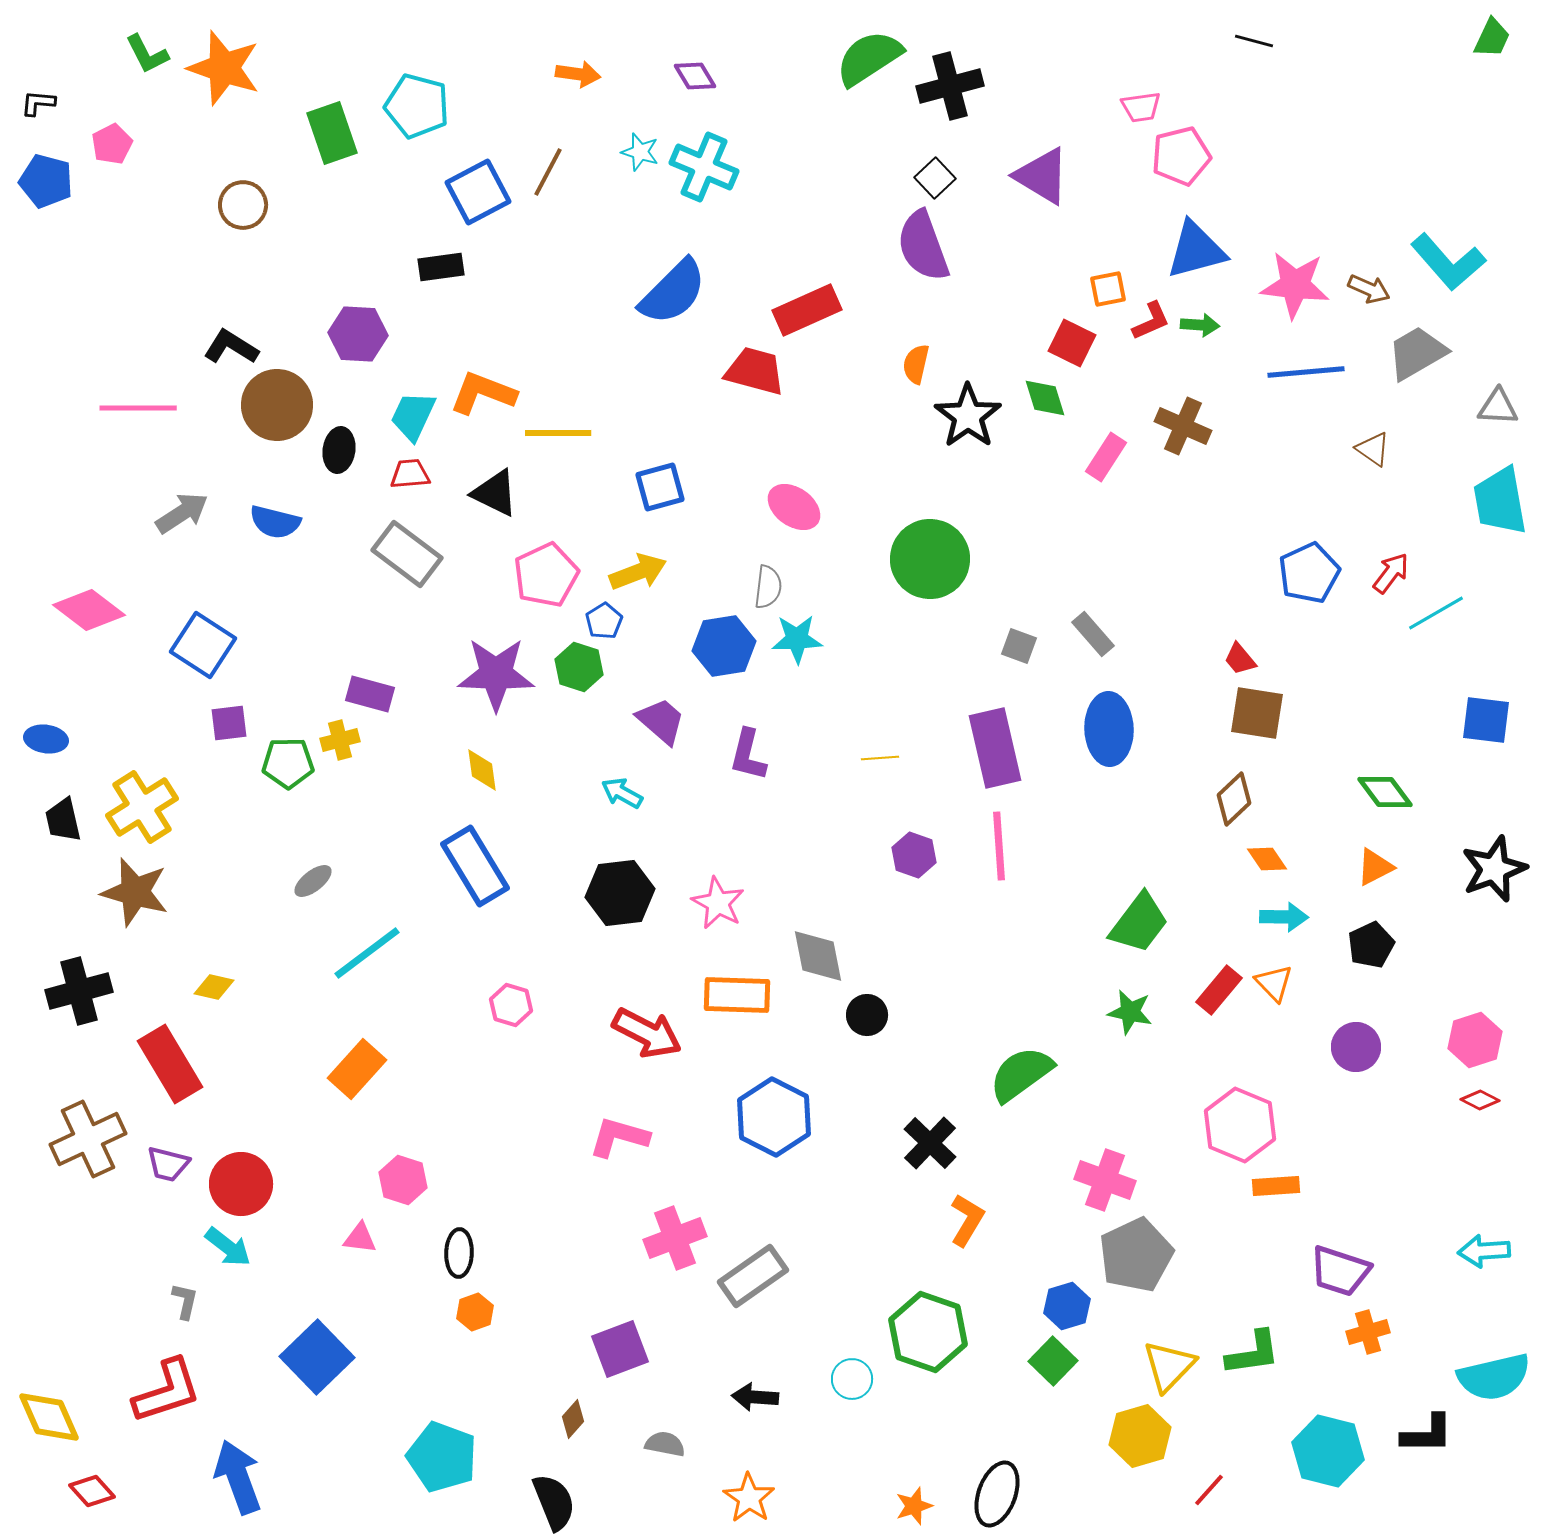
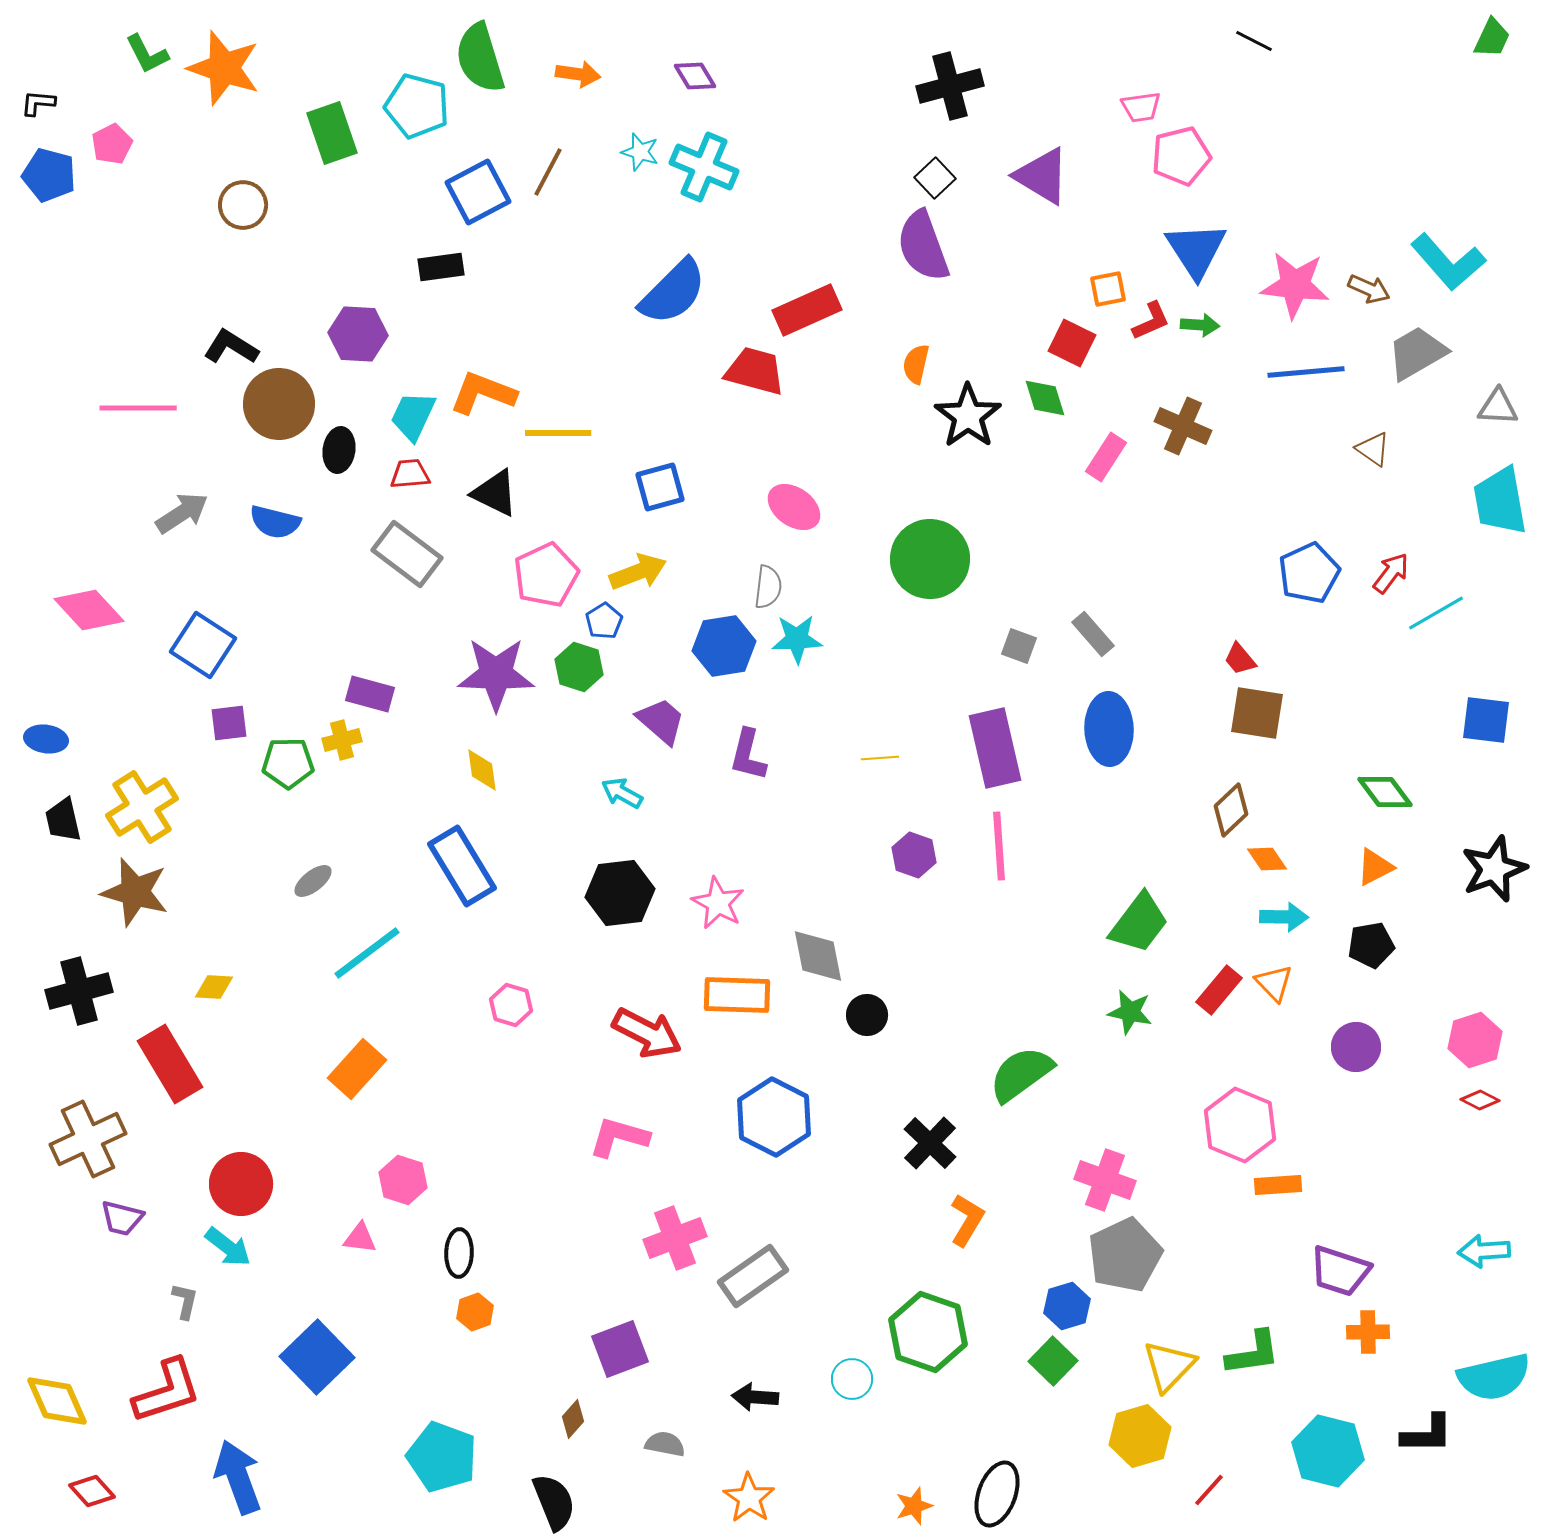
black line at (1254, 41): rotated 12 degrees clockwise
green semicircle at (869, 58): moved 389 px left; rotated 74 degrees counterclockwise
blue pentagon at (46, 181): moved 3 px right, 6 px up
blue triangle at (1196, 250): rotated 48 degrees counterclockwise
brown circle at (277, 405): moved 2 px right, 1 px up
pink diamond at (89, 610): rotated 10 degrees clockwise
yellow cross at (340, 740): moved 2 px right
brown diamond at (1234, 799): moved 3 px left, 11 px down
blue rectangle at (475, 866): moved 13 px left
black pentagon at (1371, 945): rotated 15 degrees clockwise
yellow diamond at (214, 987): rotated 9 degrees counterclockwise
purple trapezoid at (168, 1164): moved 46 px left, 54 px down
orange rectangle at (1276, 1186): moved 2 px right, 1 px up
gray pentagon at (1136, 1255): moved 11 px left
orange cross at (1368, 1332): rotated 15 degrees clockwise
yellow diamond at (49, 1417): moved 8 px right, 16 px up
